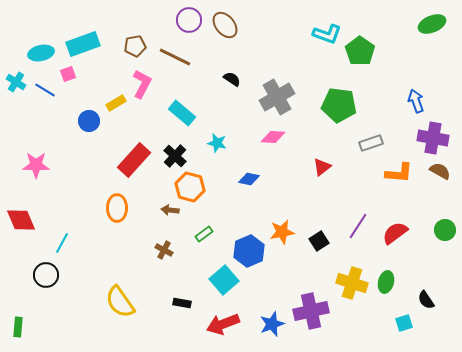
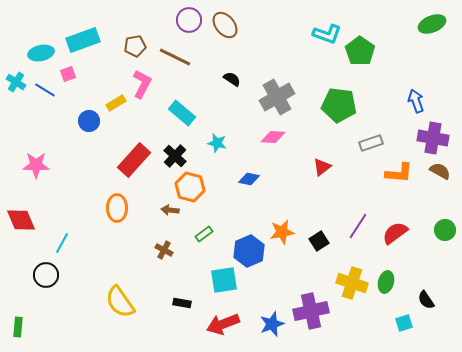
cyan rectangle at (83, 44): moved 4 px up
cyan square at (224, 280): rotated 32 degrees clockwise
